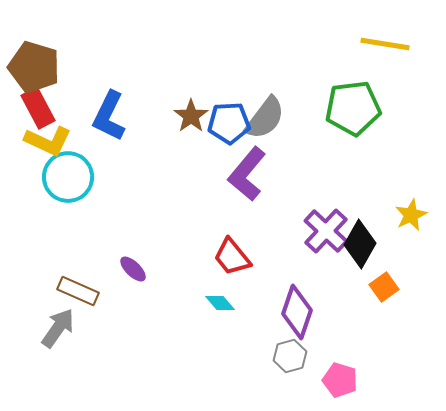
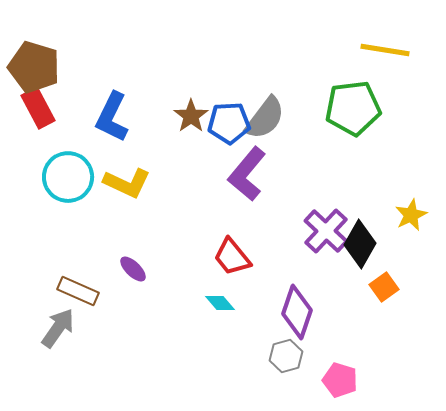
yellow line: moved 6 px down
blue L-shape: moved 3 px right, 1 px down
yellow L-shape: moved 79 px right, 42 px down
gray hexagon: moved 4 px left
